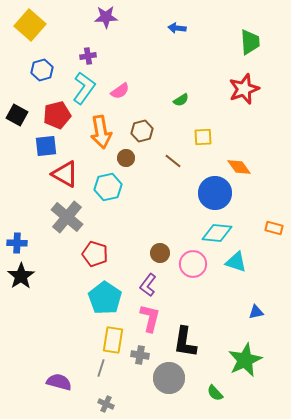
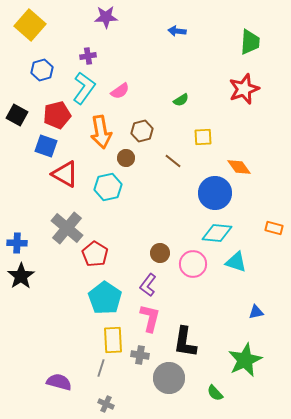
blue arrow at (177, 28): moved 3 px down
green trapezoid at (250, 42): rotated 8 degrees clockwise
blue square at (46, 146): rotated 25 degrees clockwise
gray cross at (67, 217): moved 11 px down
red pentagon at (95, 254): rotated 15 degrees clockwise
yellow rectangle at (113, 340): rotated 12 degrees counterclockwise
